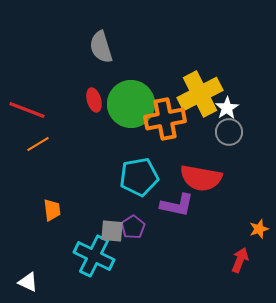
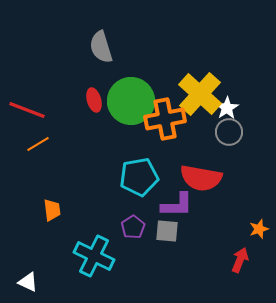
yellow cross: rotated 21 degrees counterclockwise
green circle: moved 3 px up
purple L-shape: rotated 12 degrees counterclockwise
gray square: moved 55 px right
